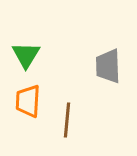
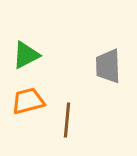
green triangle: rotated 32 degrees clockwise
orange trapezoid: rotated 72 degrees clockwise
